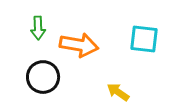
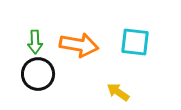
green arrow: moved 3 px left, 14 px down
cyan square: moved 9 px left, 3 px down
black circle: moved 5 px left, 3 px up
